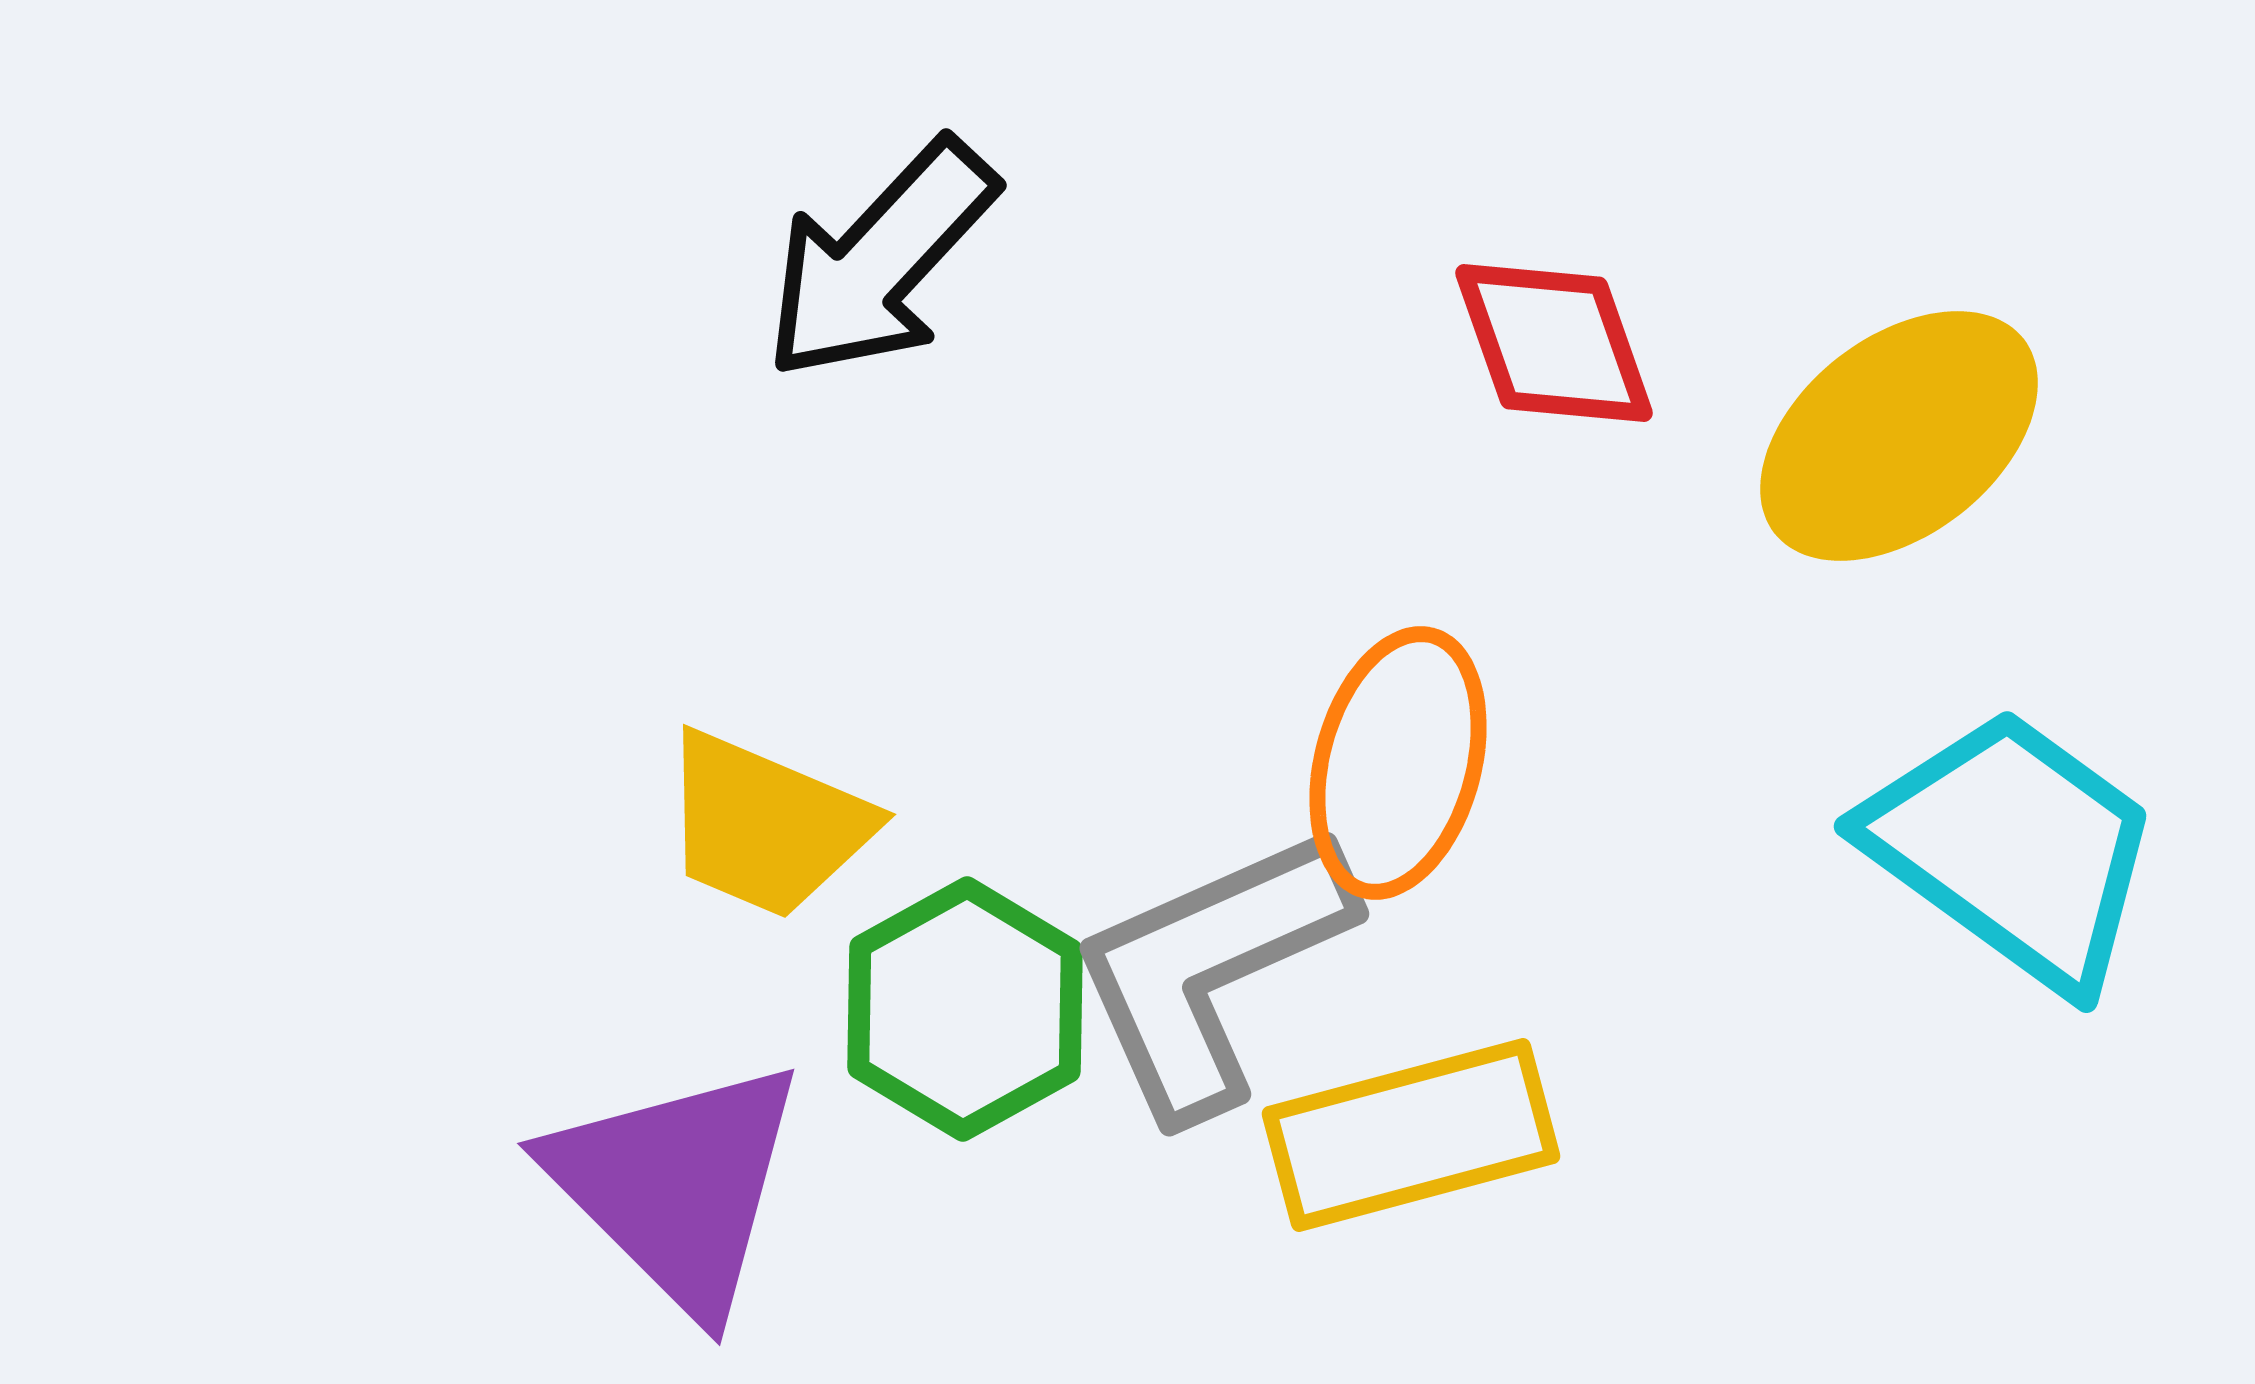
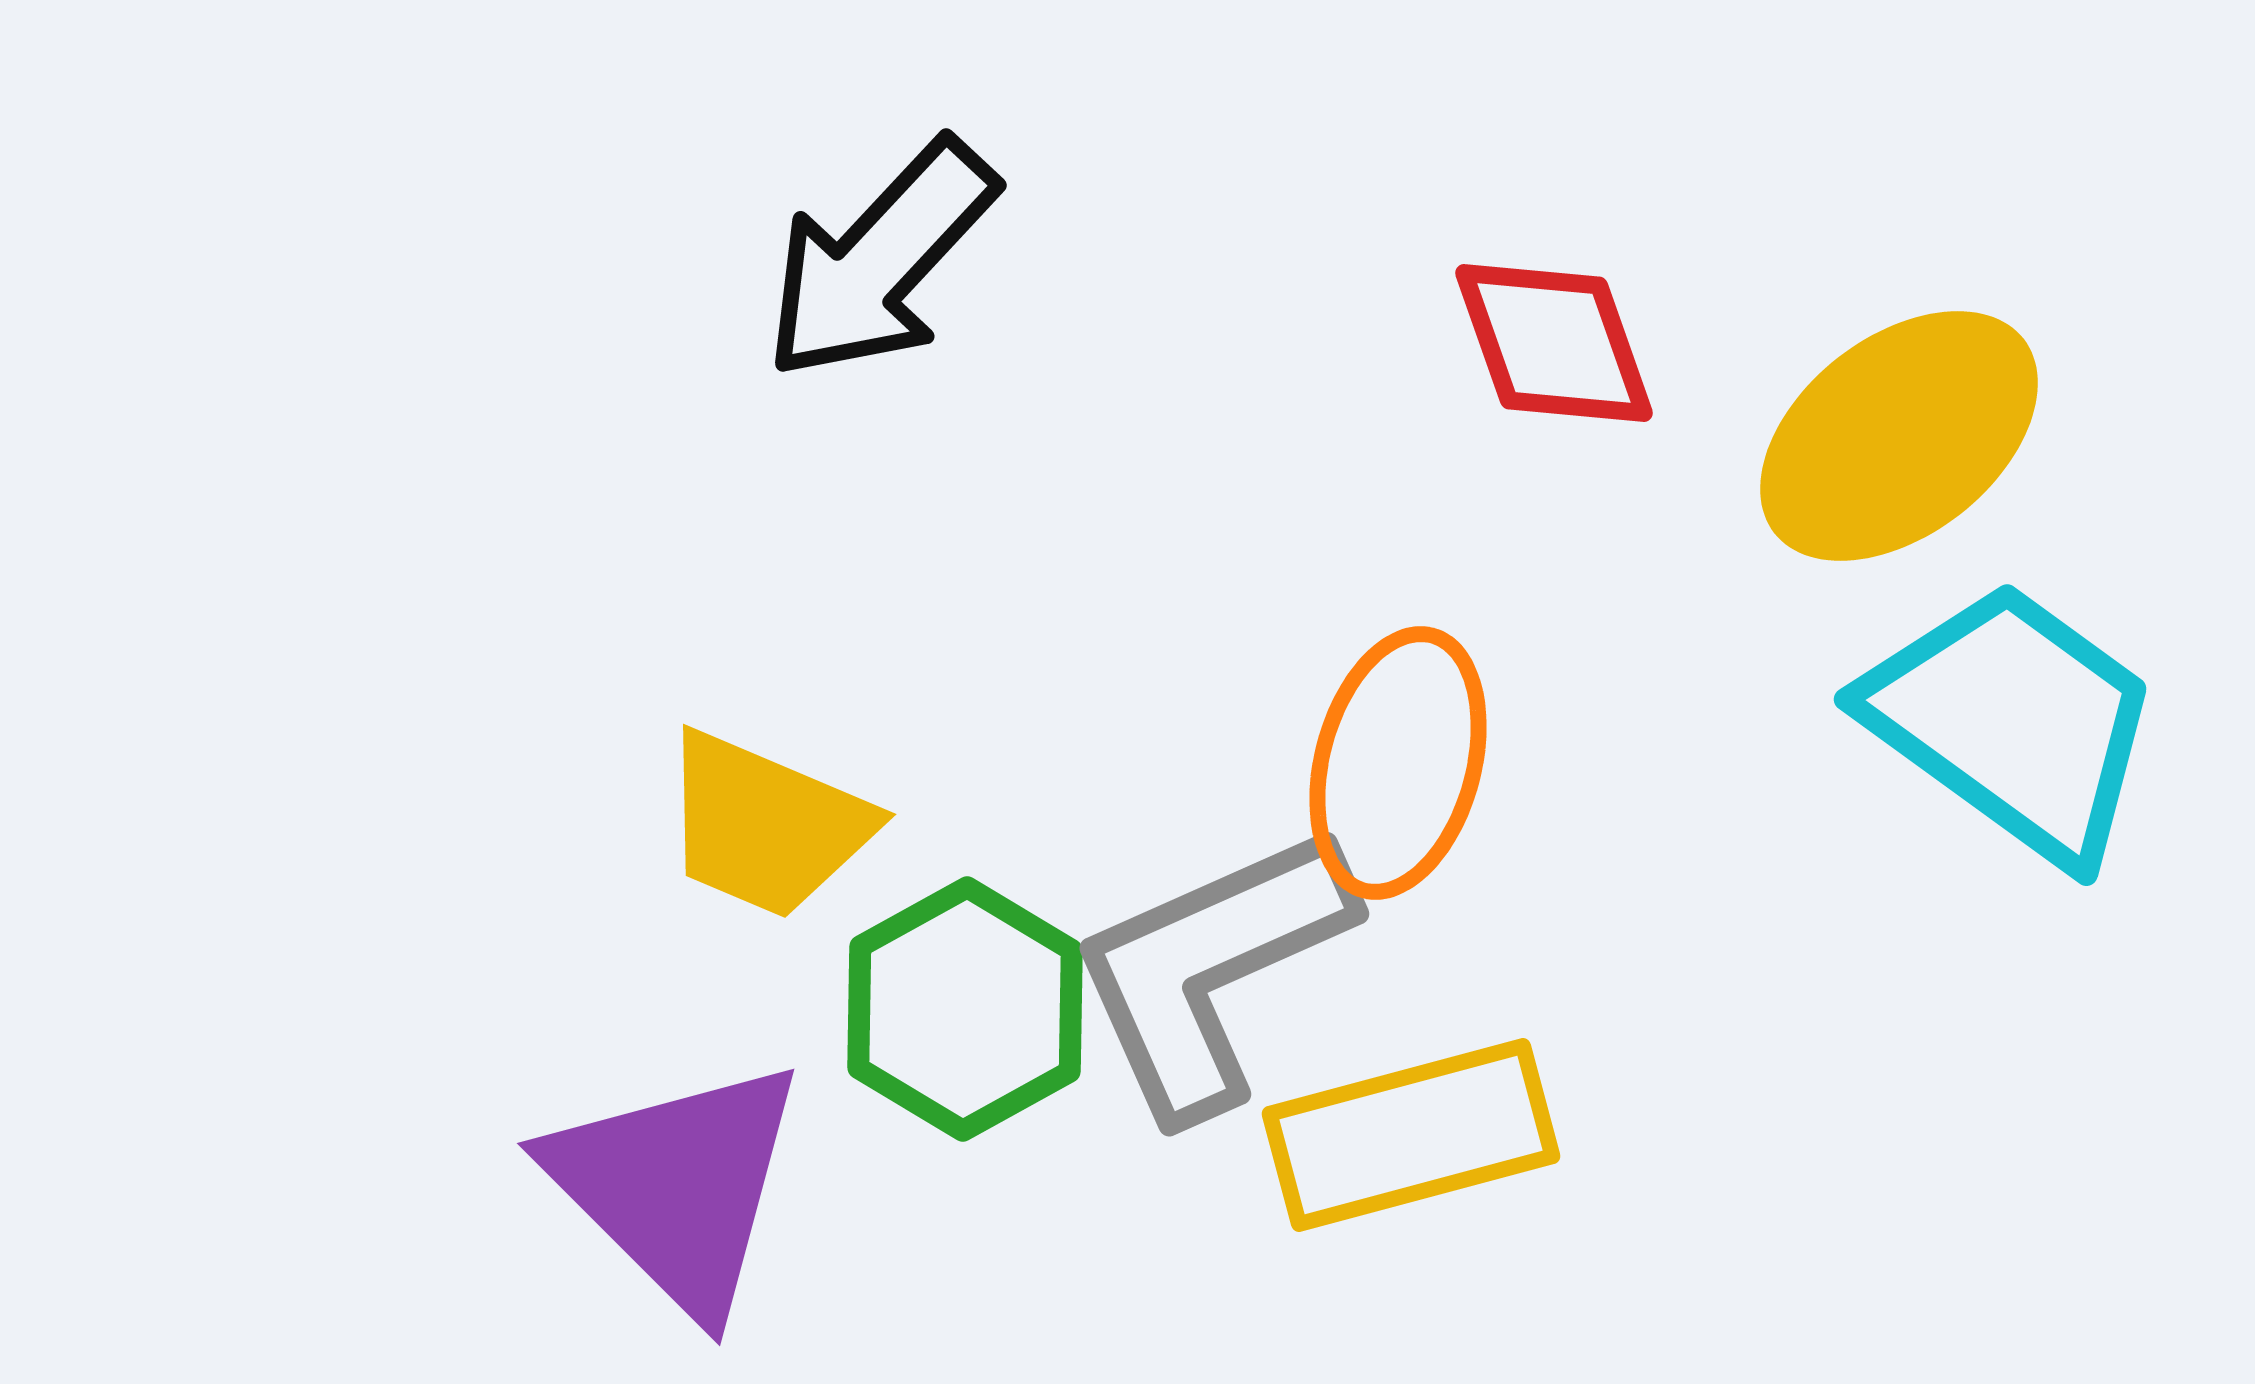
cyan trapezoid: moved 127 px up
